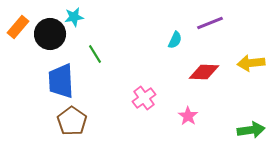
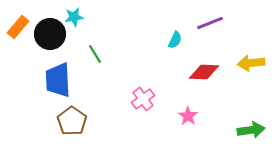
blue trapezoid: moved 3 px left, 1 px up
pink cross: moved 1 px left, 1 px down
